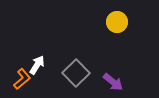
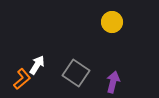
yellow circle: moved 5 px left
gray square: rotated 12 degrees counterclockwise
purple arrow: rotated 115 degrees counterclockwise
